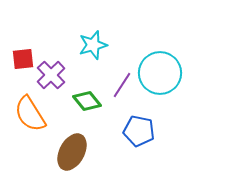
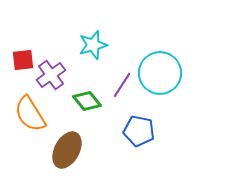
red square: moved 1 px down
purple cross: rotated 8 degrees clockwise
brown ellipse: moved 5 px left, 2 px up
